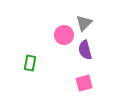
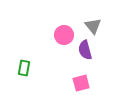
gray triangle: moved 9 px right, 3 px down; rotated 24 degrees counterclockwise
green rectangle: moved 6 px left, 5 px down
pink square: moved 3 px left
